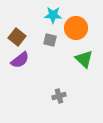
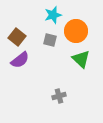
cyan star: rotated 18 degrees counterclockwise
orange circle: moved 3 px down
green triangle: moved 3 px left
